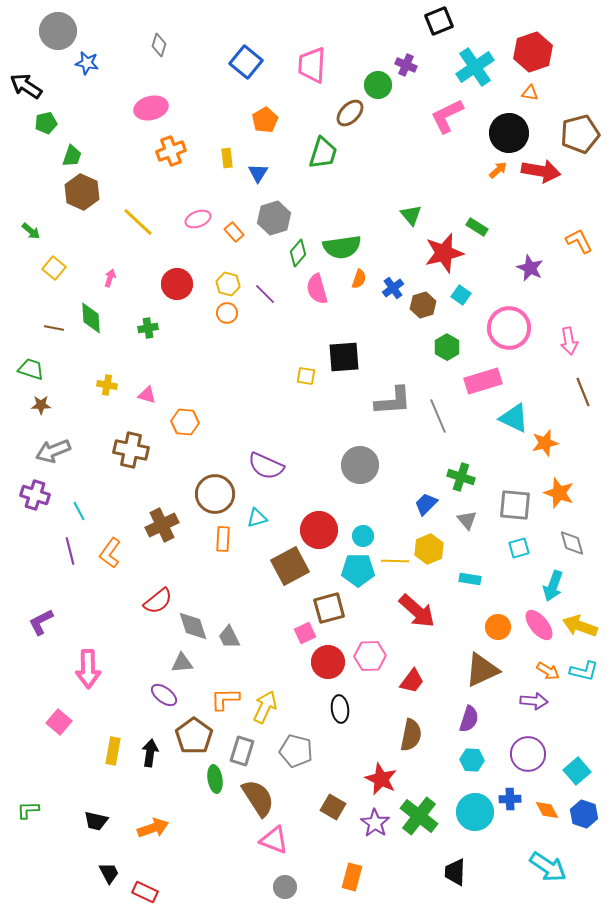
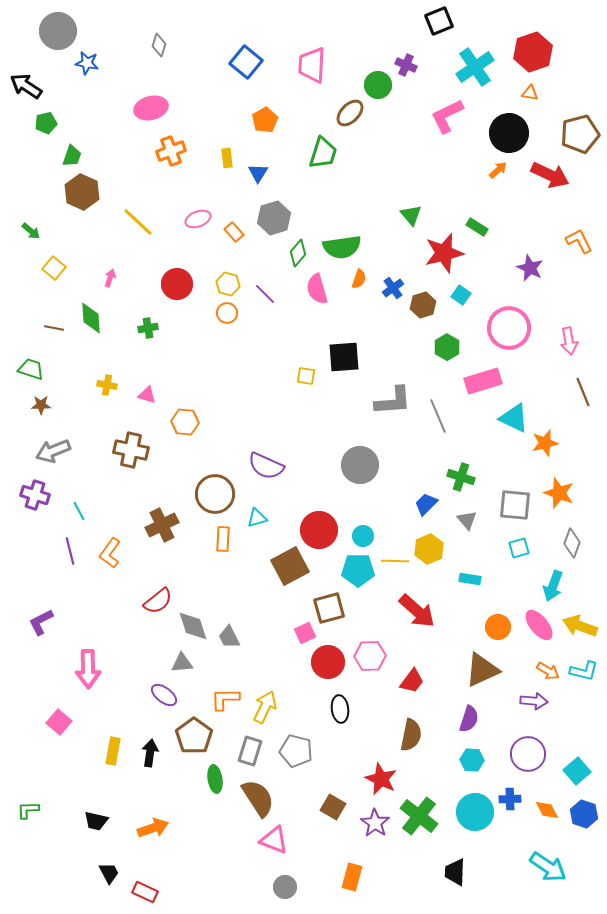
red arrow at (541, 171): moved 9 px right, 4 px down; rotated 15 degrees clockwise
gray diamond at (572, 543): rotated 36 degrees clockwise
gray rectangle at (242, 751): moved 8 px right
